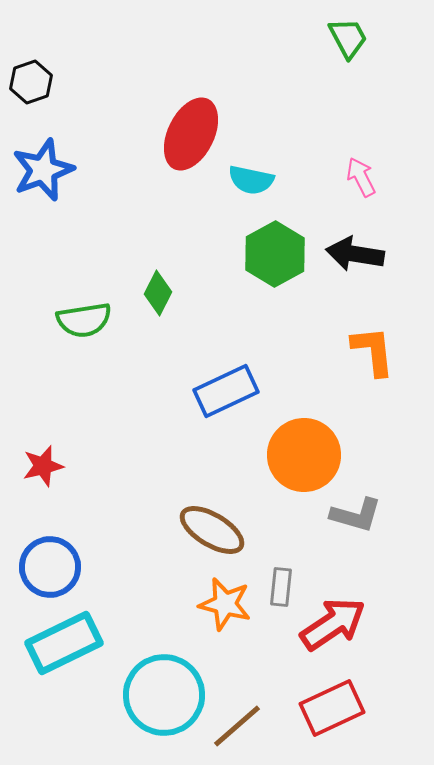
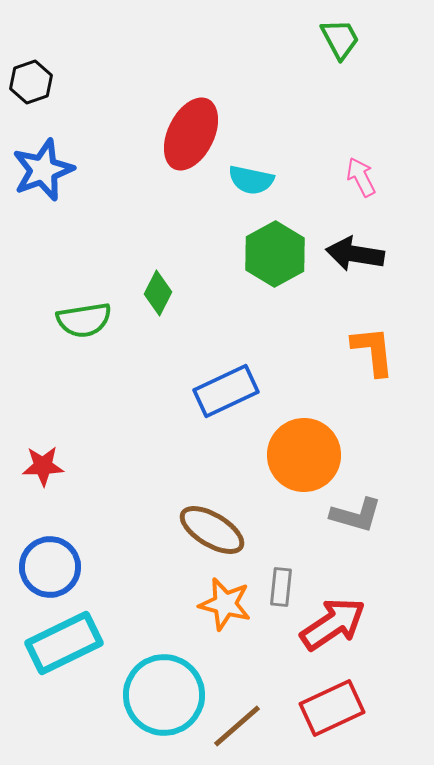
green trapezoid: moved 8 px left, 1 px down
red star: rotated 12 degrees clockwise
